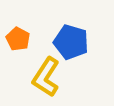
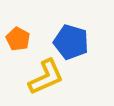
yellow L-shape: rotated 147 degrees counterclockwise
